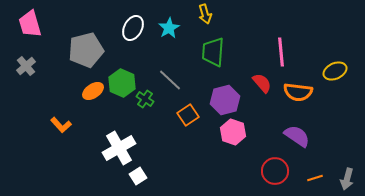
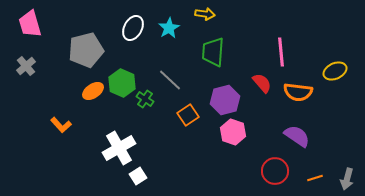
yellow arrow: rotated 66 degrees counterclockwise
